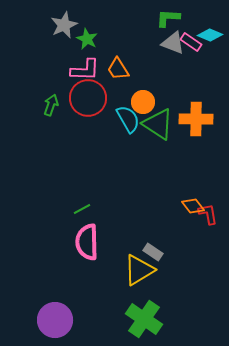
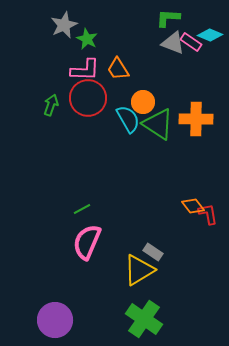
pink semicircle: rotated 24 degrees clockwise
